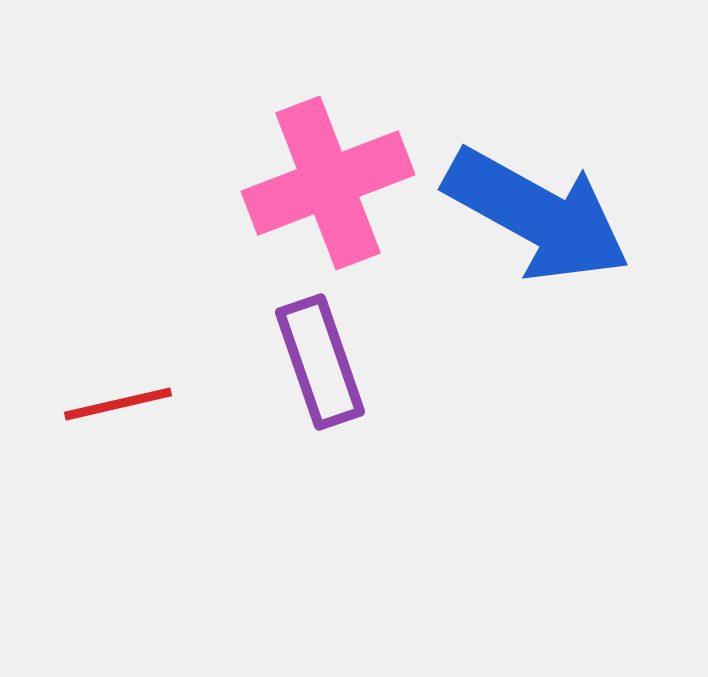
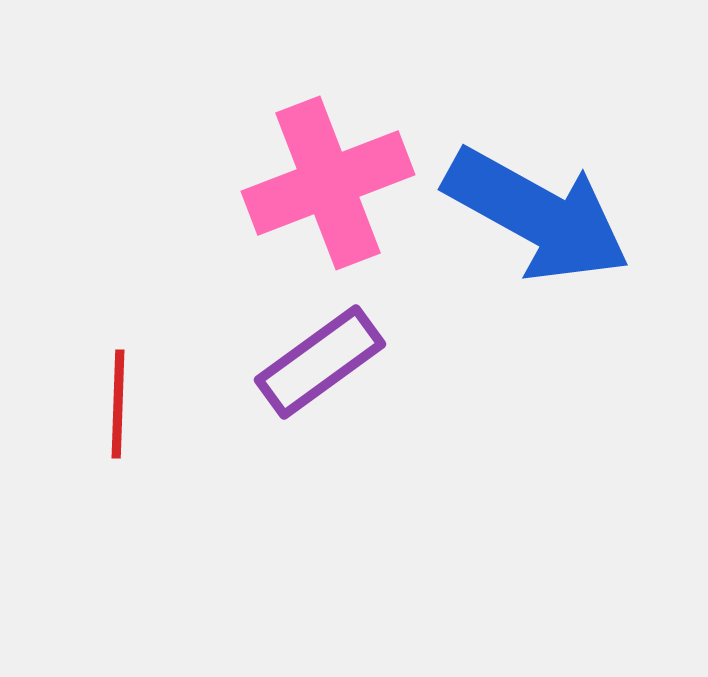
purple rectangle: rotated 73 degrees clockwise
red line: rotated 75 degrees counterclockwise
